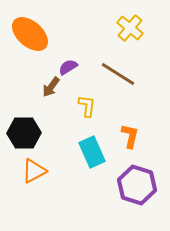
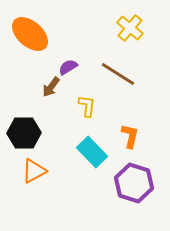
cyan rectangle: rotated 20 degrees counterclockwise
purple hexagon: moved 3 px left, 2 px up
